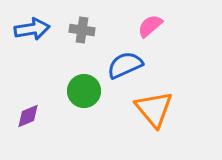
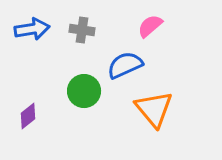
purple diamond: rotated 16 degrees counterclockwise
